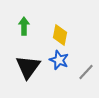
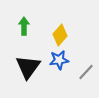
yellow diamond: rotated 30 degrees clockwise
blue star: rotated 30 degrees counterclockwise
